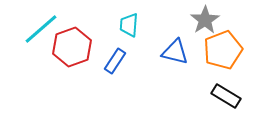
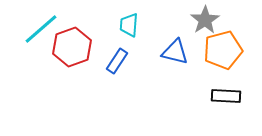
orange pentagon: rotated 6 degrees clockwise
blue rectangle: moved 2 px right
black rectangle: rotated 28 degrees counterclockwise
